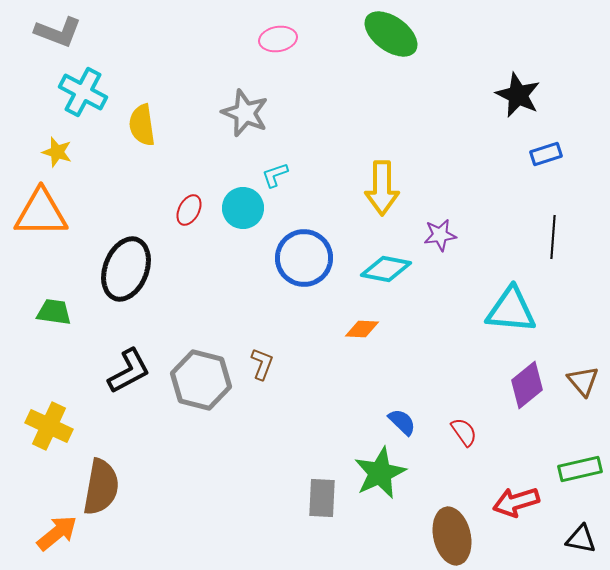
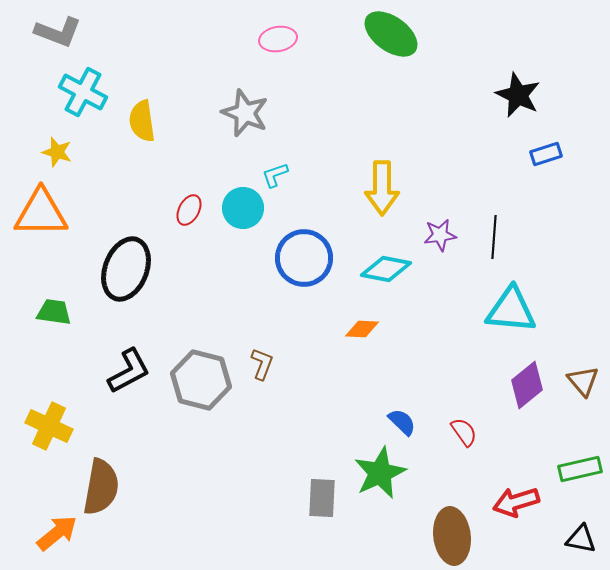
yellow semicircle: moved 4 px up
black line: moved 59 px left
brown ellipse: rotated 6 degrees clockwise
